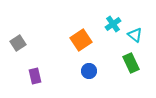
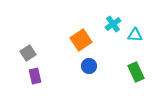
cyan triangle: rotated 35 degrees counterclockwise
gray square: moved 10 px right, 10 px down
green rectangle: moved 5 px right, 9 px down
blue circle: moved 5 px up
